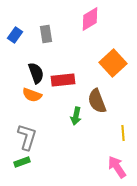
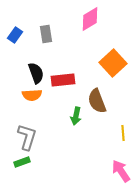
orange semicircle: rotated 24 degrees counterclockwise
pink arrow: moved 4 px right, 4 px down
